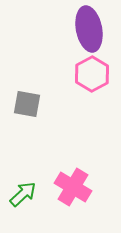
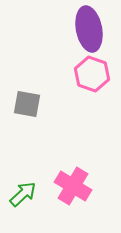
pink hexagon: rotated 12 degrees counterclockwise
pink cross: moved 1 px up
